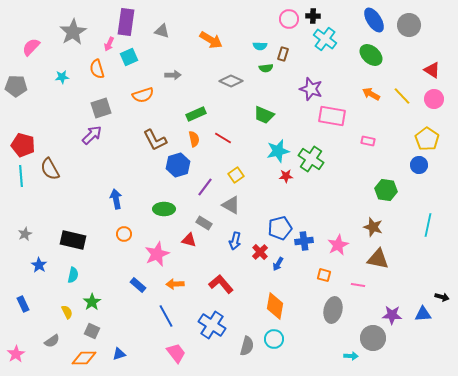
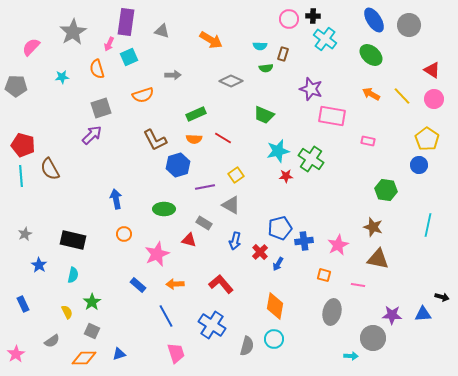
orange semicircle at (194, 139): rotated 105 degrees clockwise
purple line at (205, 187): rotated 42 degrees clockwise
gray ellipse at (333, 310): moved 1 px left, 2 px down
pink trapezoid at (176, 353): rotated 20 degrees clockwise
